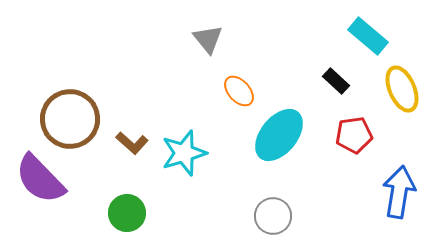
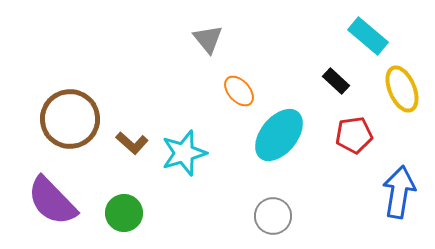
purple semicircle: moved 12 px right, 22 px down
green circle: moved 3 px left
